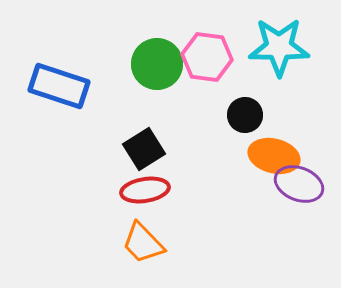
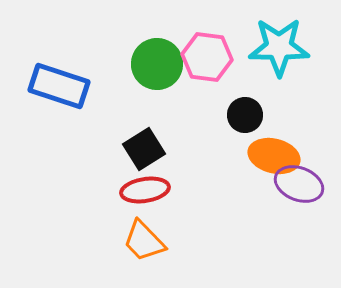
orange trapezoid: moved 1 px right, 2 px up
